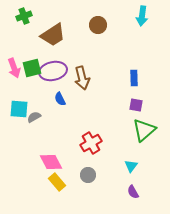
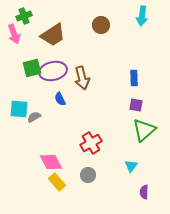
brown circle: moved 3 px right
pink arrow: moved 34 px up
purple semicircle: moved 11 px right; rotated 32 degrees clockwise
